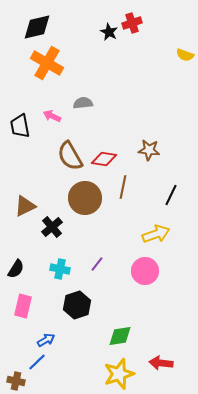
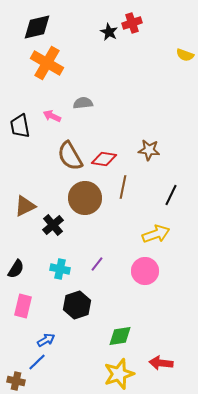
black cross: moved 1 px right, 2 px up
